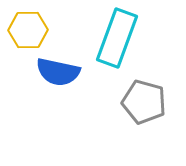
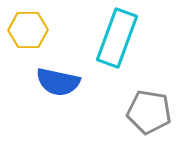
blue semicircle: moved 10 px down
gray pentagon: moved 5 px right, 10 px down; rotated 6 degrees counterclockwise
